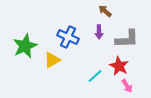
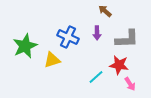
purple arrow: moved 2 px left, 1 px down
yellow triangle: rotated 12 degrees clockwise
red star: moved 1 px up; rotated 18 degrees counterclockwise
cyan line: moved 1 px right, 1 px down
pink arrow: moved 3 px right, 2 px up
